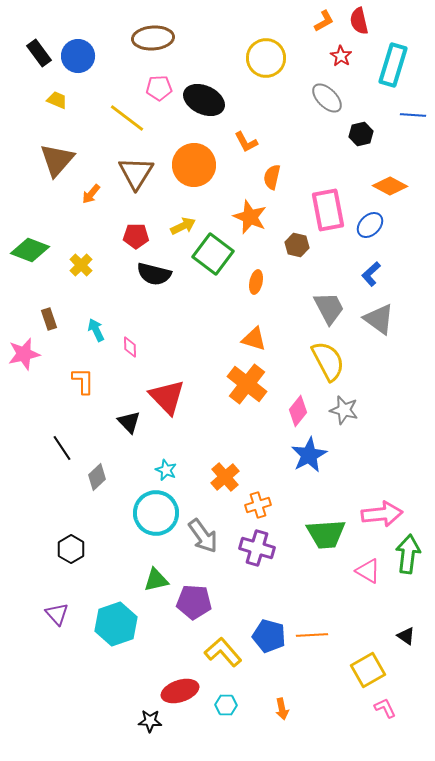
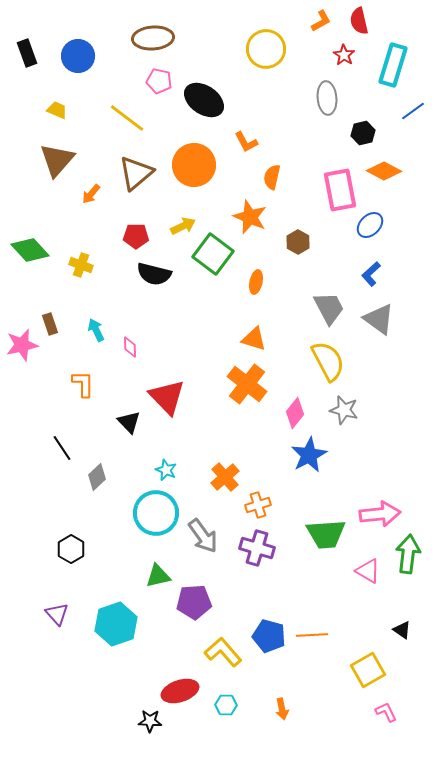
orange L-shape at (324, 21): moved 3 px left
black rectangle at (39, 53): moved 12 px left; rotated 16 degrees clockwise
red star at (341, 56): moved 3 px right, 1 px up
yellow circle at (266, 58): moved 9 px up
pink pentagon at (159, 88): moved 7 px up; rotated 15 degrees clockwise
gray ellipse at (327, 98): rotated 40 degrees clockwise
yellow trapezoid at (57, 100): moved 10 px down
black ellipse at (204, 100): rotated 9 degrees clockwise
blue line at (413, 115): moved 4 px up; rotated 40 degrees counterclockwise
black hexagon at (361, 134): moved 2 px right, 1 px up
brown triangle at (136, 173): rotated 18 degrees clockwise
orange diamond at (390, 186): moved 6 px left, 15 px up
pink rectangle at (328, 210): moved 12 px right, 20 px up
brown hexagon at (297, 245): moved 1 px right, 3 px up; rotated 15 degrees clockwise
green diamond at (30, 250): rotated 27 degrees clockwise
yellow cross at (81, 265): rotated 25 degrees counterclockwise
brown rectangle at (49, 319): moved 1 px right, 5 px down
pink star at (24, 354): moved 2 px left, 9 px up
orange L-shape at (83, 381): moved 3 px down
pink diamond at (298, 411): moved 3 px left, 2 px down
pink arrow at (382, 514): moved 2 px left
green triangle at (156, 580): moved 2 px right, 4 px up
purple pentagon at (194, 602): rotated 8 degrees counterclockwise
black triangle at (406, 636): moved 4 px left, 6 px up
pink L-shape at (385, 708): moved 1 px right, 4 px down
